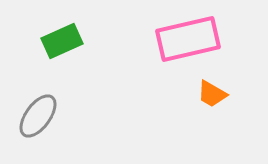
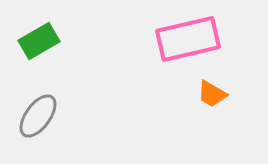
green rectangle: moved 23 px left; rotated 6 degrees counterclockwise
